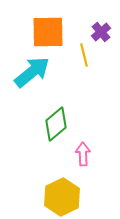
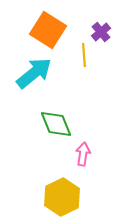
orange square: moved 2 px up; rotated 33 degrees clockwise
yellow line: rotated 10 degrees clockwise
cyan arrow: moved 2 px right, 1 px down
green diamond: rotated 72 degrees counterclockwise
pink arrow: rotated 10 degrees clockwise
